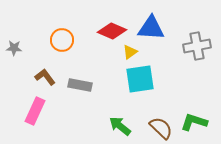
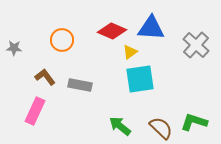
gray cross: moved 1 px left, 1 px up; rotated 36 degrees counterclockwise
